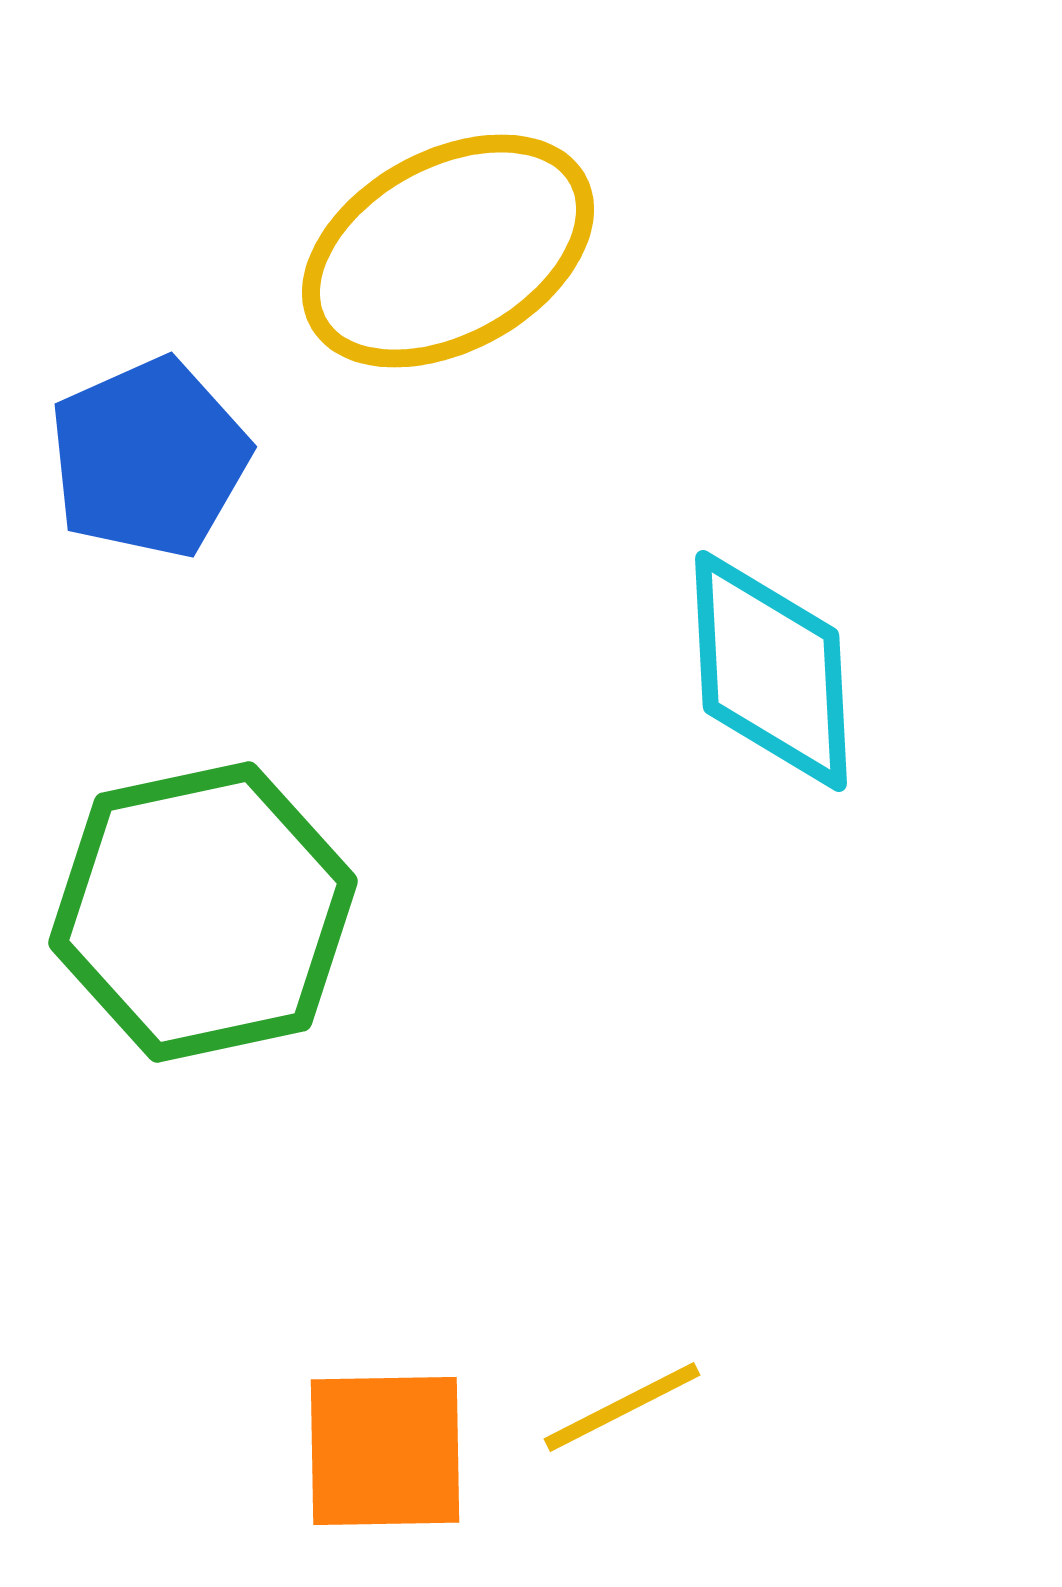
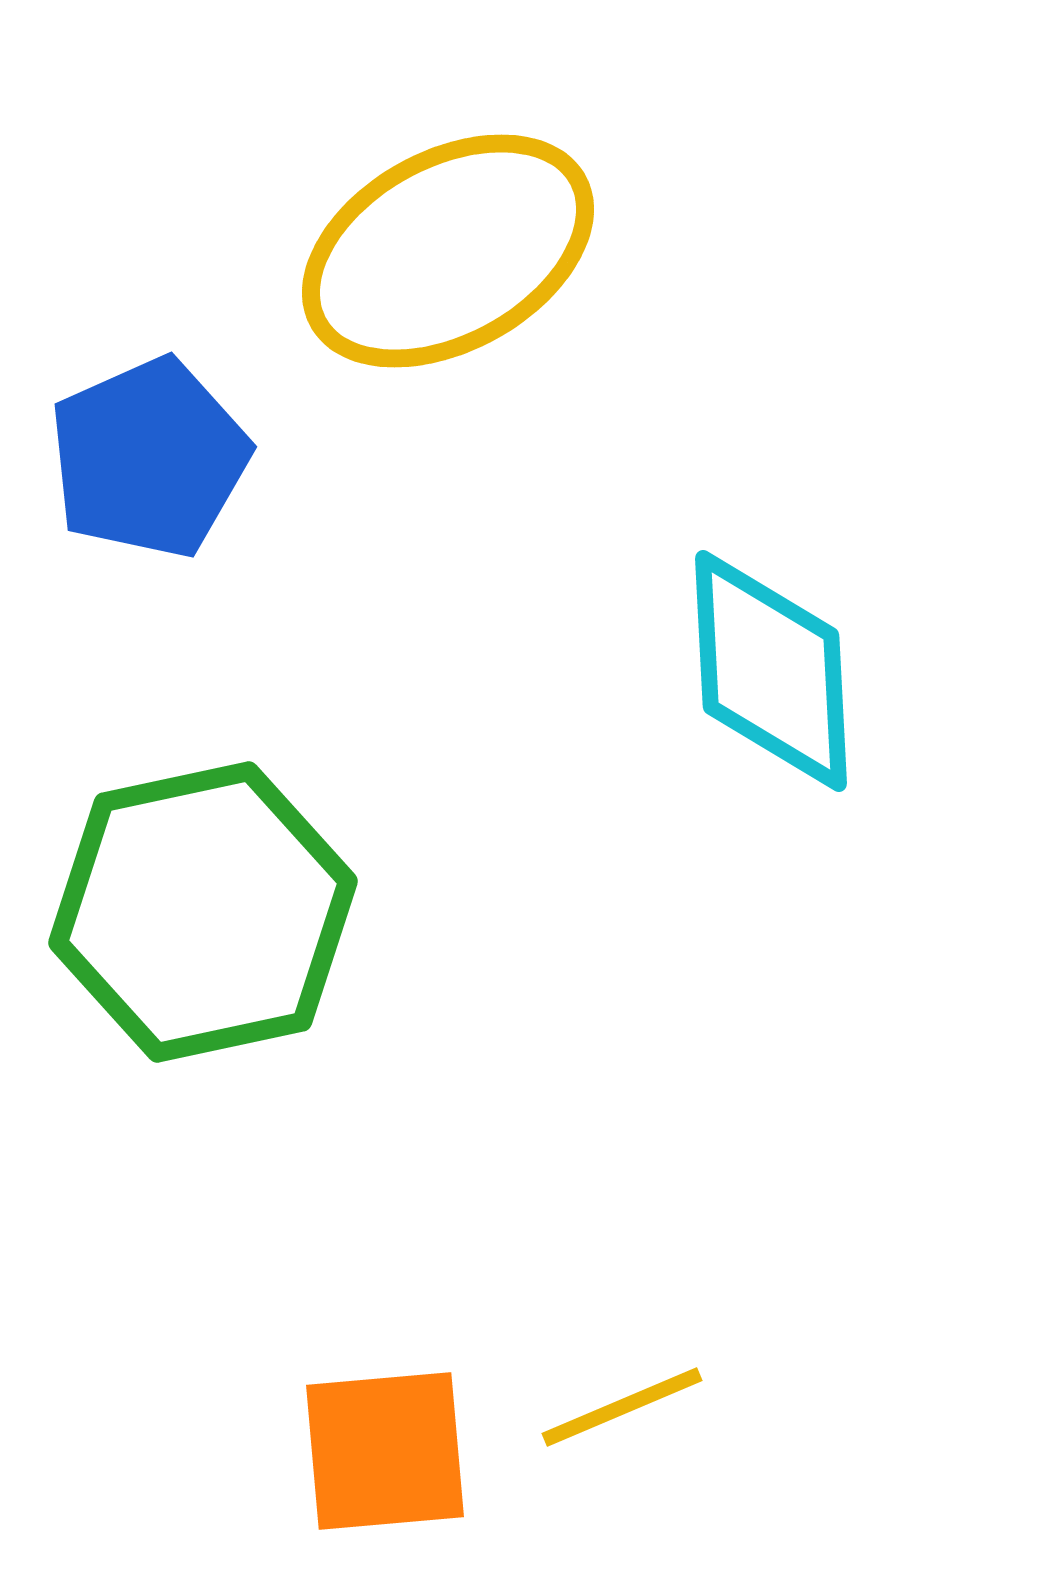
yellow line: rotated 4 degrees clockwise
orange square: rotated 4 degrees counterclockwise
